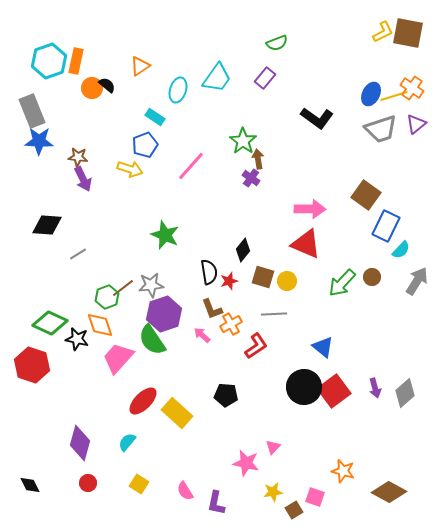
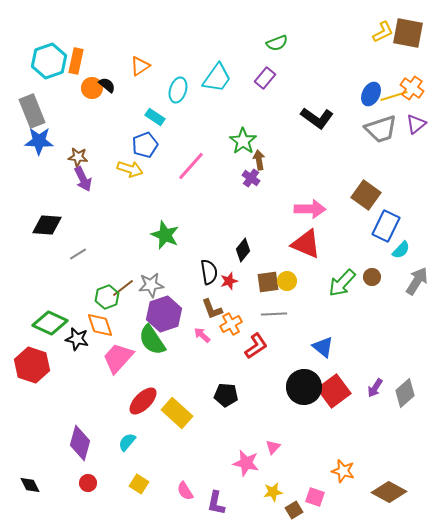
brown arrow at (258, 159): moved 1 px right, 1 px down
brown square at (263, 277): moved 5 px right, 5 px down; rotated 25 degrees counterclockwise
purple arrow at (375, 388): rotated 48 degrees clockwise
